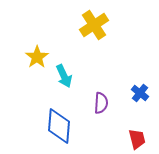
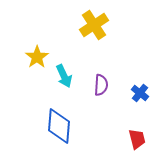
purple semicircle: moved 18 px up
